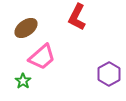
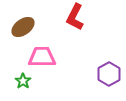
red L-shape: moved 2 px left
brown ellipse: moved 3 px left, 1 px up
pink trapezoid: rotated 140 degrees counterclockwise
